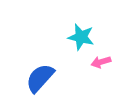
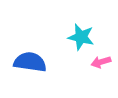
blue semicircle: moved 10 px left, 16 px up; rotated 56 degrees clockwise
